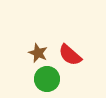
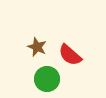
brown star: moved 1 px left, 6 px up
